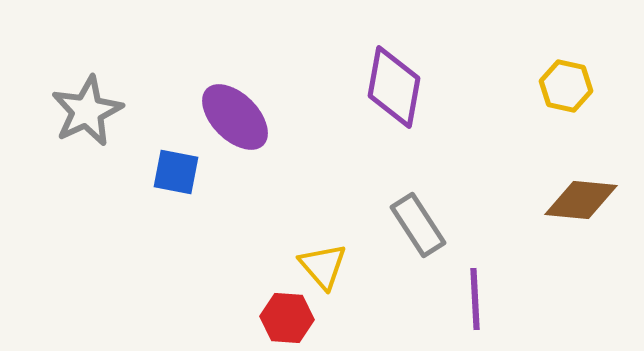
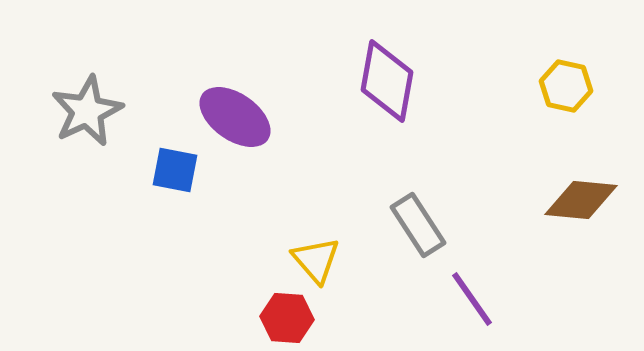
purple diamond: moved 7 px left, 6 px up
purple ellipse: rotated 10 degrees counterclockwise
blue square: moved 1 px left, 2 px up
yellow triangle: moved 7 px left, 6 px up
purple line: moved 3 px left; rotated 32 degrees counterclockwise
